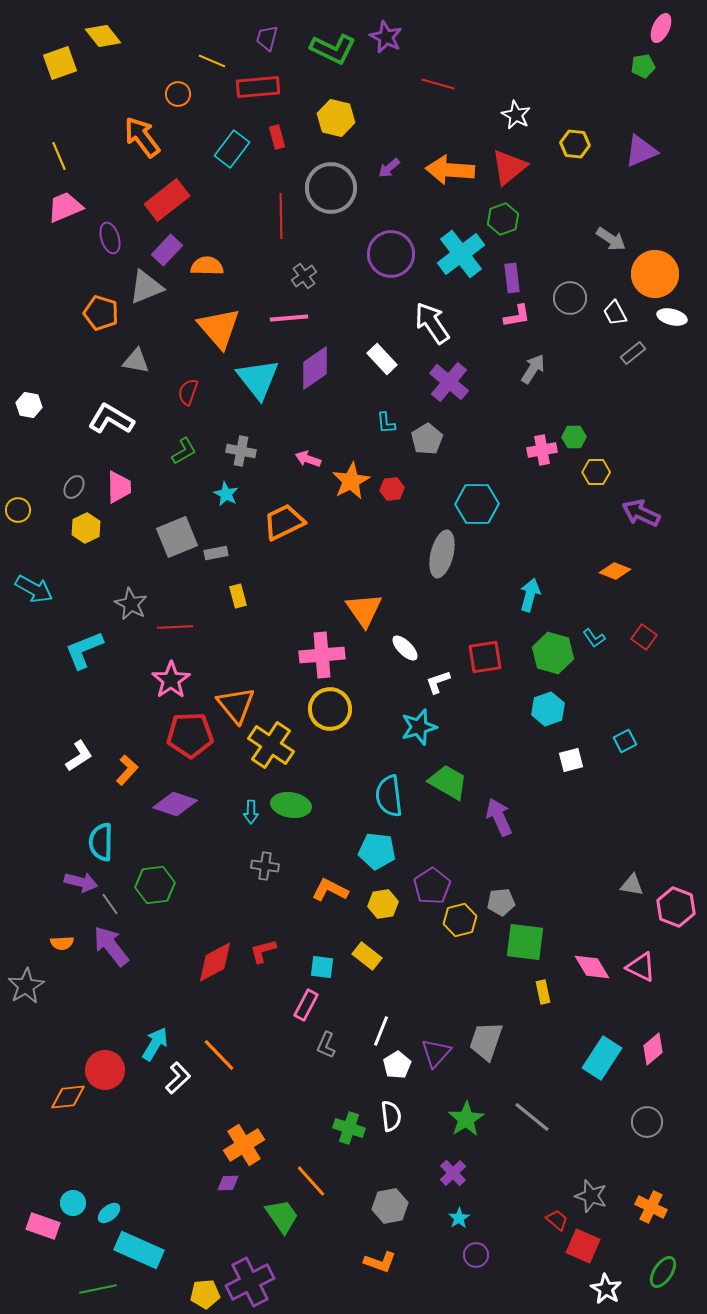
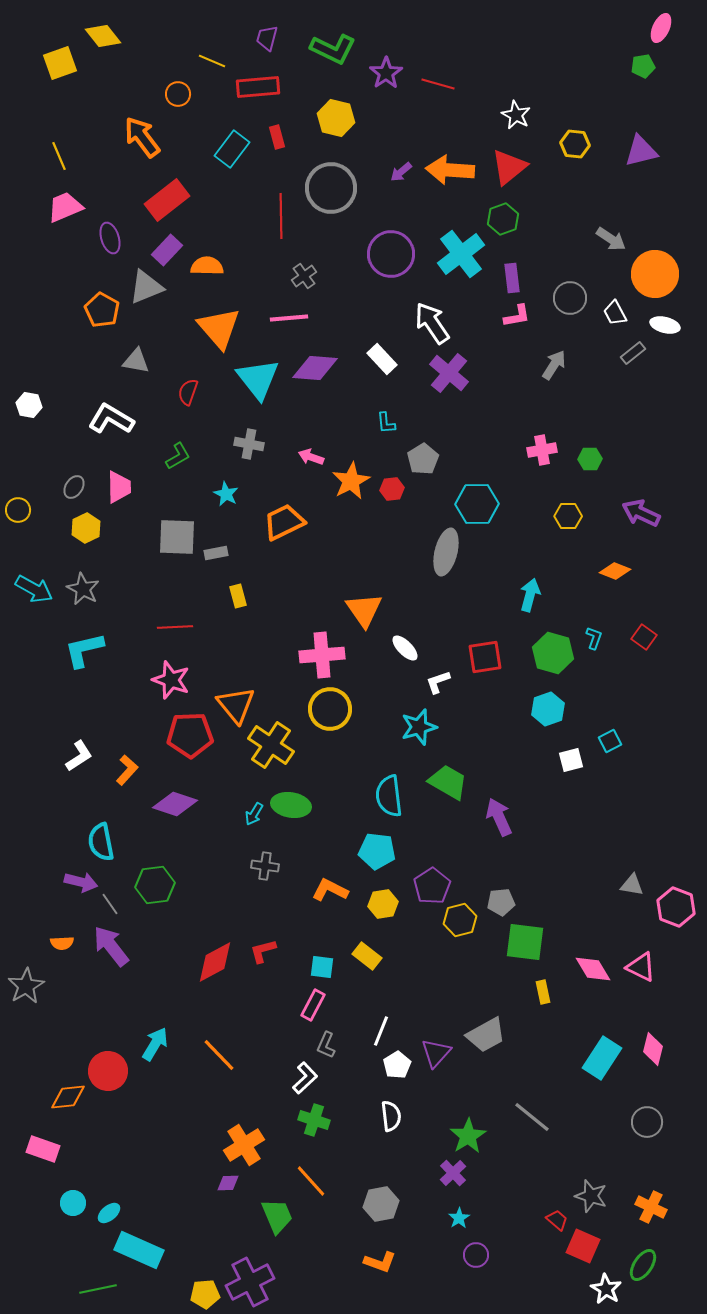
purple star at (386, 37): moved 36 px down; rotated 12 degrees clockwise
purple triangle at (641, 151): rotated 9 degrees clockwise
purple arrow at (389, 168): moved 12 px right, 4 px down
orange pentagon at (101, 313): moved 1 px right, 3 px up; rotated 12 degrees clockwise
white ellipse at (672, 317): moved 7 px left, 8 px down
purple diamond at (315, 368): rotated 39 degrees clockwise
gray arrow at (533, 369): moved 21 px right, 4 px up
purple cross at (449, 382): moved 9 px up
green hexagon at (574, 437): moved 16 px right, 22 px down
gray pentagon at (427, 439): moved 4 px left, 20 px down
green L-shape at (184, 451): moved 6 px left, 5 px down
gray cross at (241, 451): moved 8 px right, 7 px up
pink arrow at (308, 459): moved 3 px right, 2 px up
yellow hexagon at (596, 472): moved 28 px left, 44 px down
gray square at (177, 537): rotated 24 degrees clockwise
gray ellipse at (442, 554): moved 4 px right, 2 px up
gray star at (131, 604): moved 48 px left, 15 px up
cyan L-shape at (594, 638): rotated 125 degrees counterclockwise
cyan L-shape at (84, 650): rotated 9 degrees clockwise
pink star at (171, 680): rotated 18 degrees counterclockwise
cyan square at (625, 741): moved 15 px left
cyan arrow at (251, 812): moved 3 px right, 2 px down; rotated 30 degrees clockwise
cyan semicircle at (101, 842): rotated 12 degrees counterclockwise
pink diamond at (592, 967): moved 1 px right, 2 px down
pink rectangle at (306, 1005): moved 7 px right
gray trapezoid at (486, 1041): moved 6 px up; rotated 138 degrees counterclockwise
pink diamond at (653, 1049): rotated 36 degrees counterclockwise
red circle at (105, 1070): moved 3 px right, 1 px down
white L-shape at (178, 1078): moved 127 px right
green star at (466, 1119): moved 2 px right, 17 px down
green cross at (349, 1128): moved 35 px left, 8 px up
gray hexagon at (390, 1206): moved 9 px left, 2 px up
green trapezoid at (282, 1216): moved 5 px left; rotated 12 degrees clockwise
pink rectangle at (43, 1226): moved 77 px up
green ellipse at (663, 1272): moved 20 px left, 7 px up
